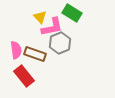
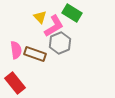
pink L-shape: moved 2 px right, 1 px up; rotated 20 degrees counterclockwise
red rectangle: moved 9 px left, 7 px down
